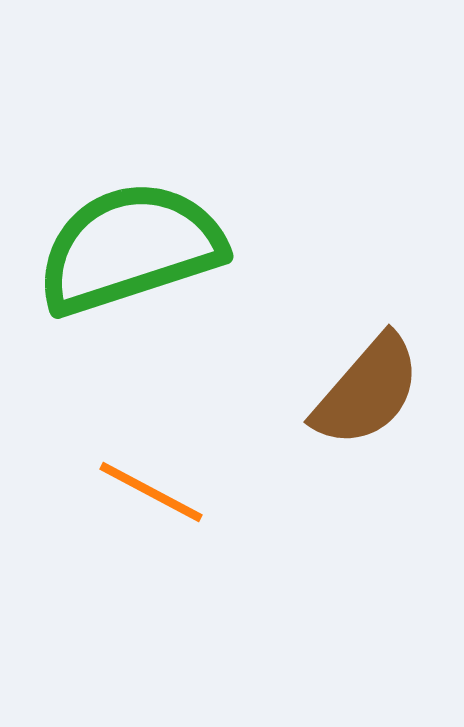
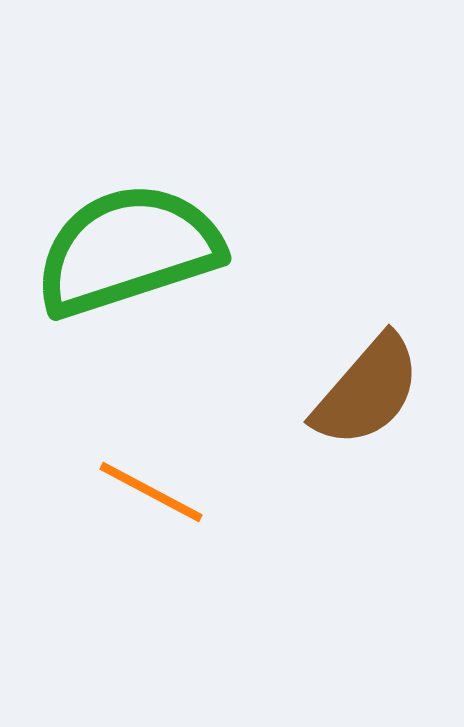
green semicircle: moved 2 px left, 2 px down
